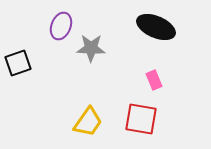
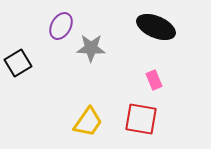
purple ellipse: rotated 8 degrees clockwise
black square: rotated 12 degrees counterclockwise
